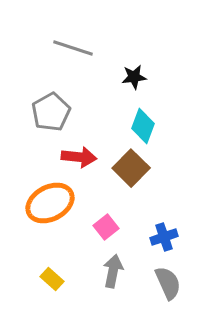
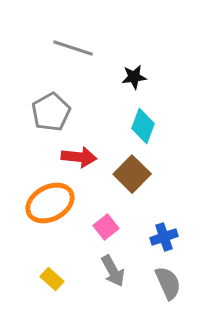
brown square: moved 1 px right, 6 px down
gray arrow: rotated 140 degrees clockwise
